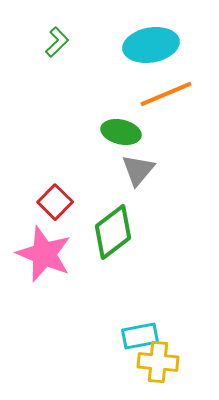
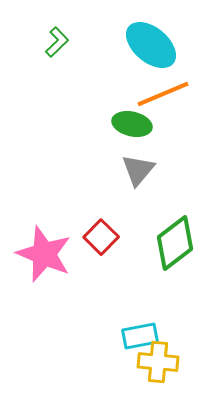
cyan ellipse: rotated 50 degrees clockwise
orange line: moved 3 px left
green ellipse: moved 11 px right, 8 px up
red square: moved 46 px right, 35 px down
green diamond: moved 62 px right, 11 px down
